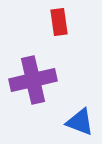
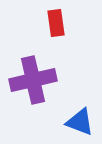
red rectangle: moved 3 px left, 1 px down
